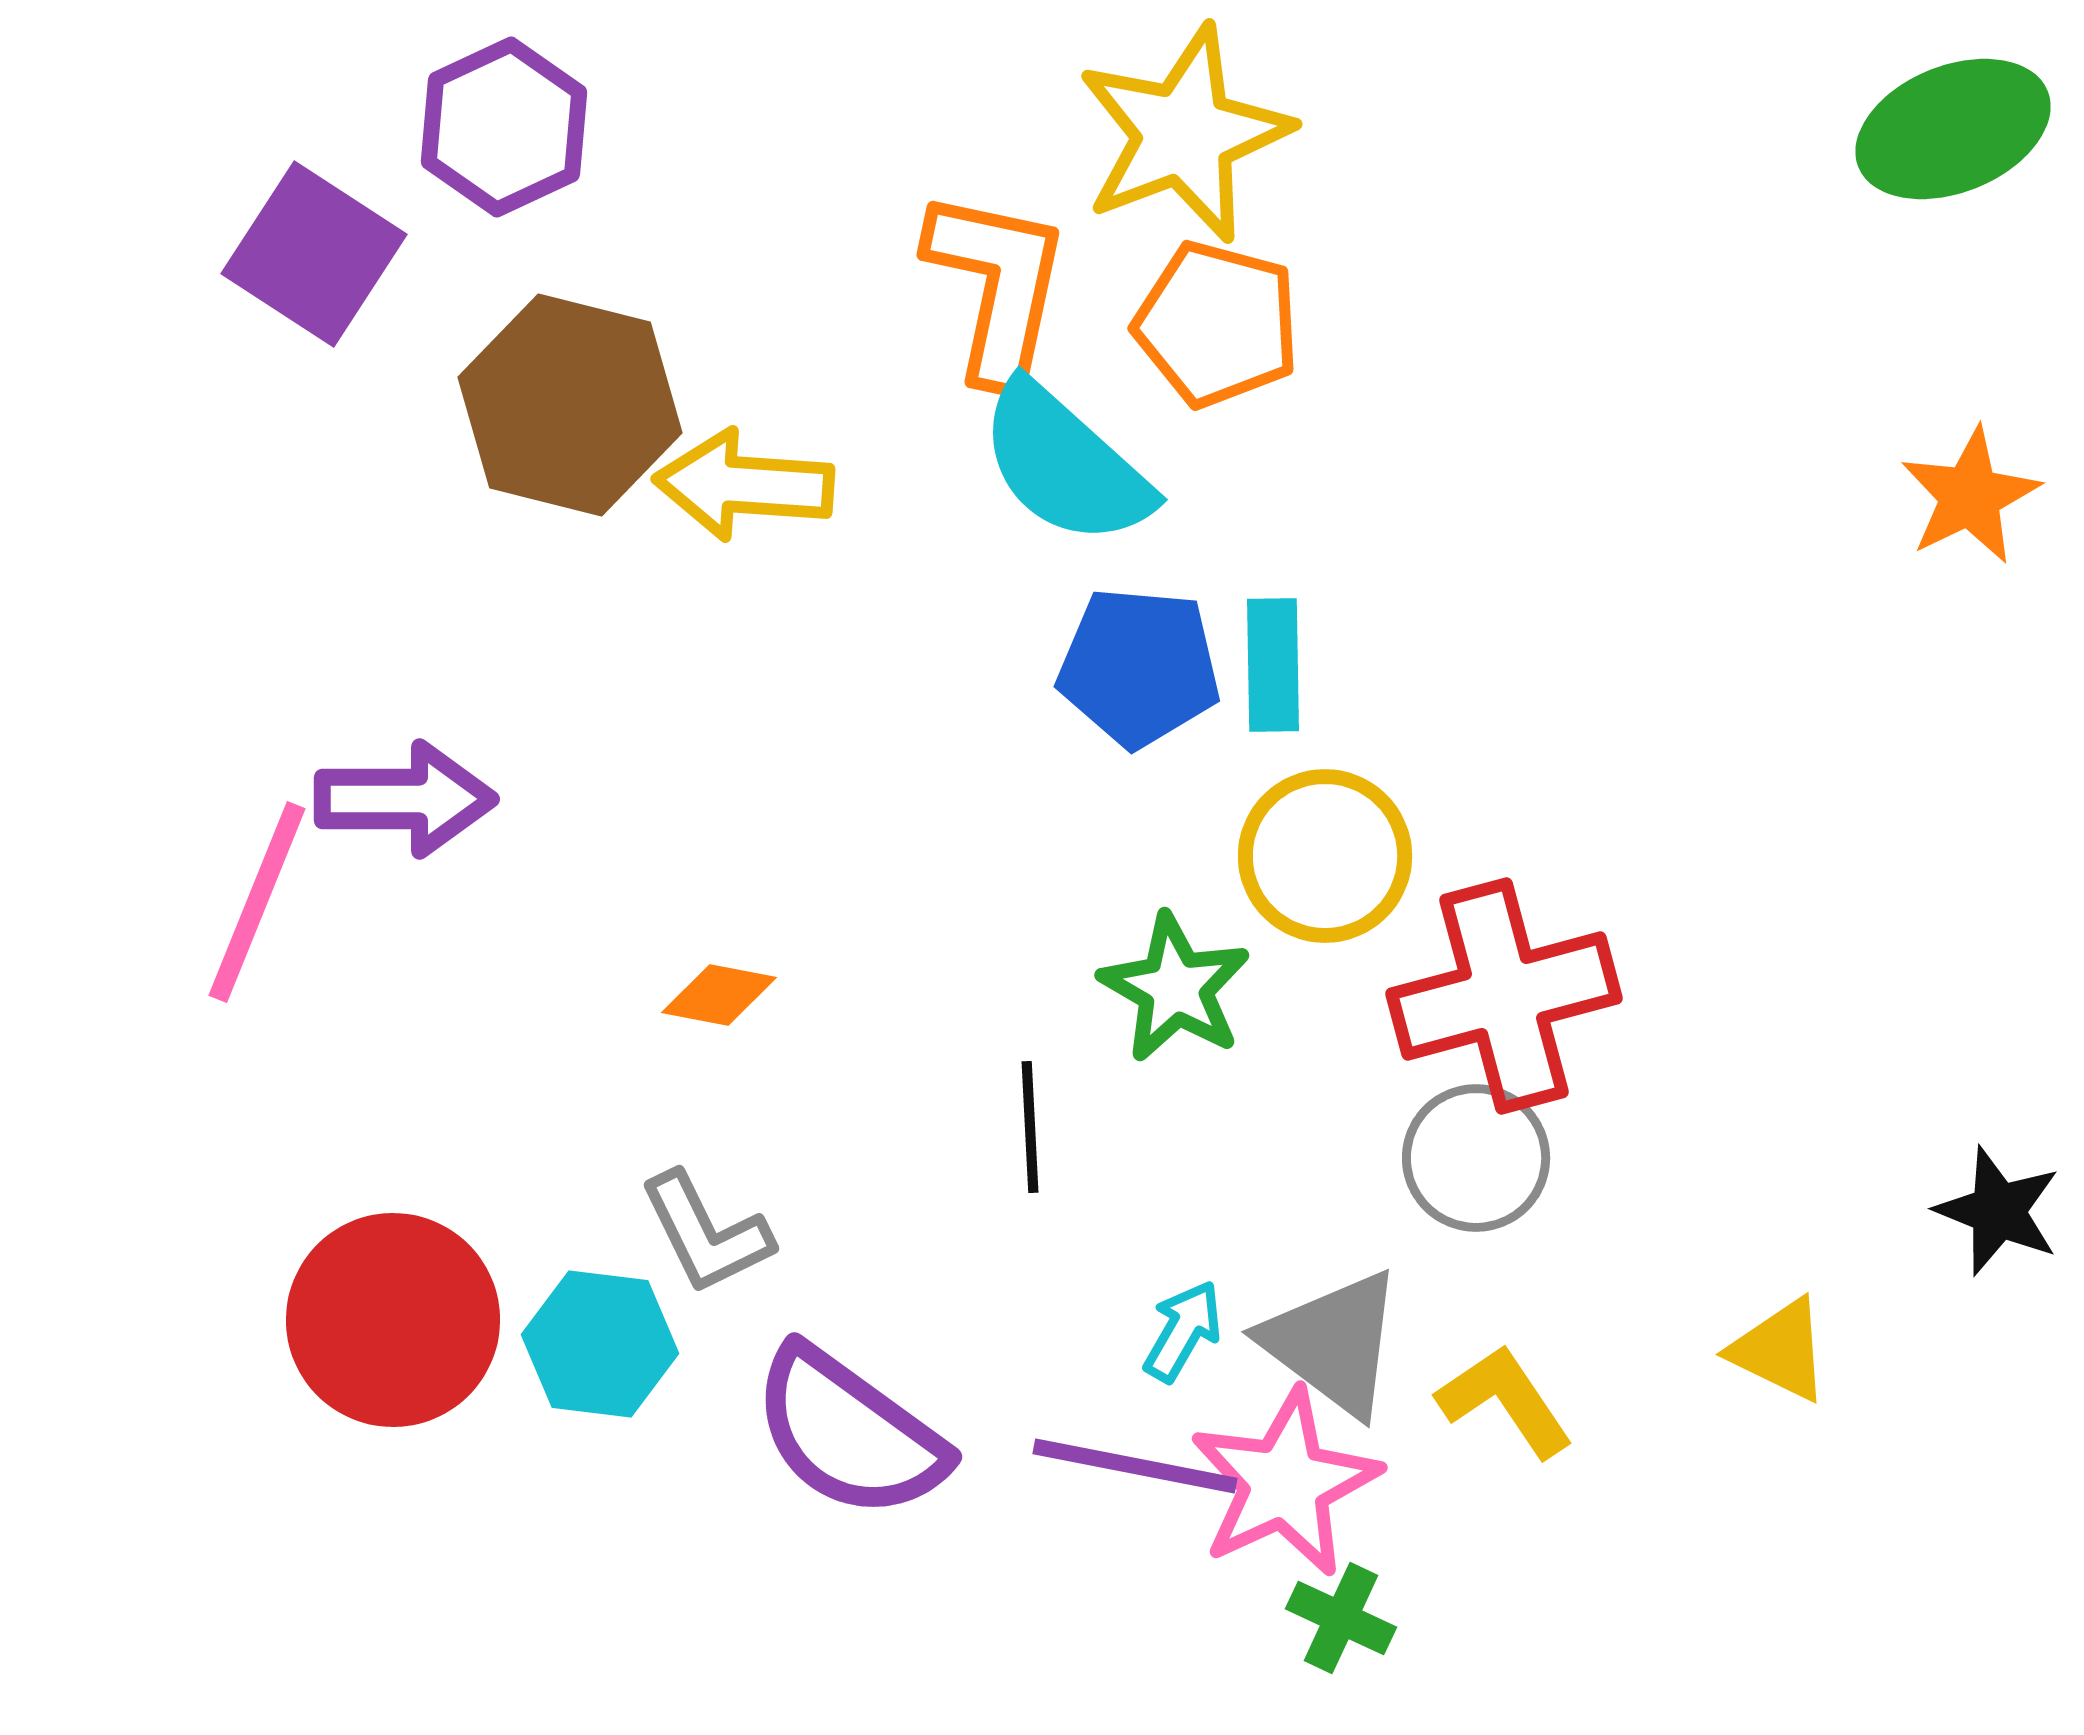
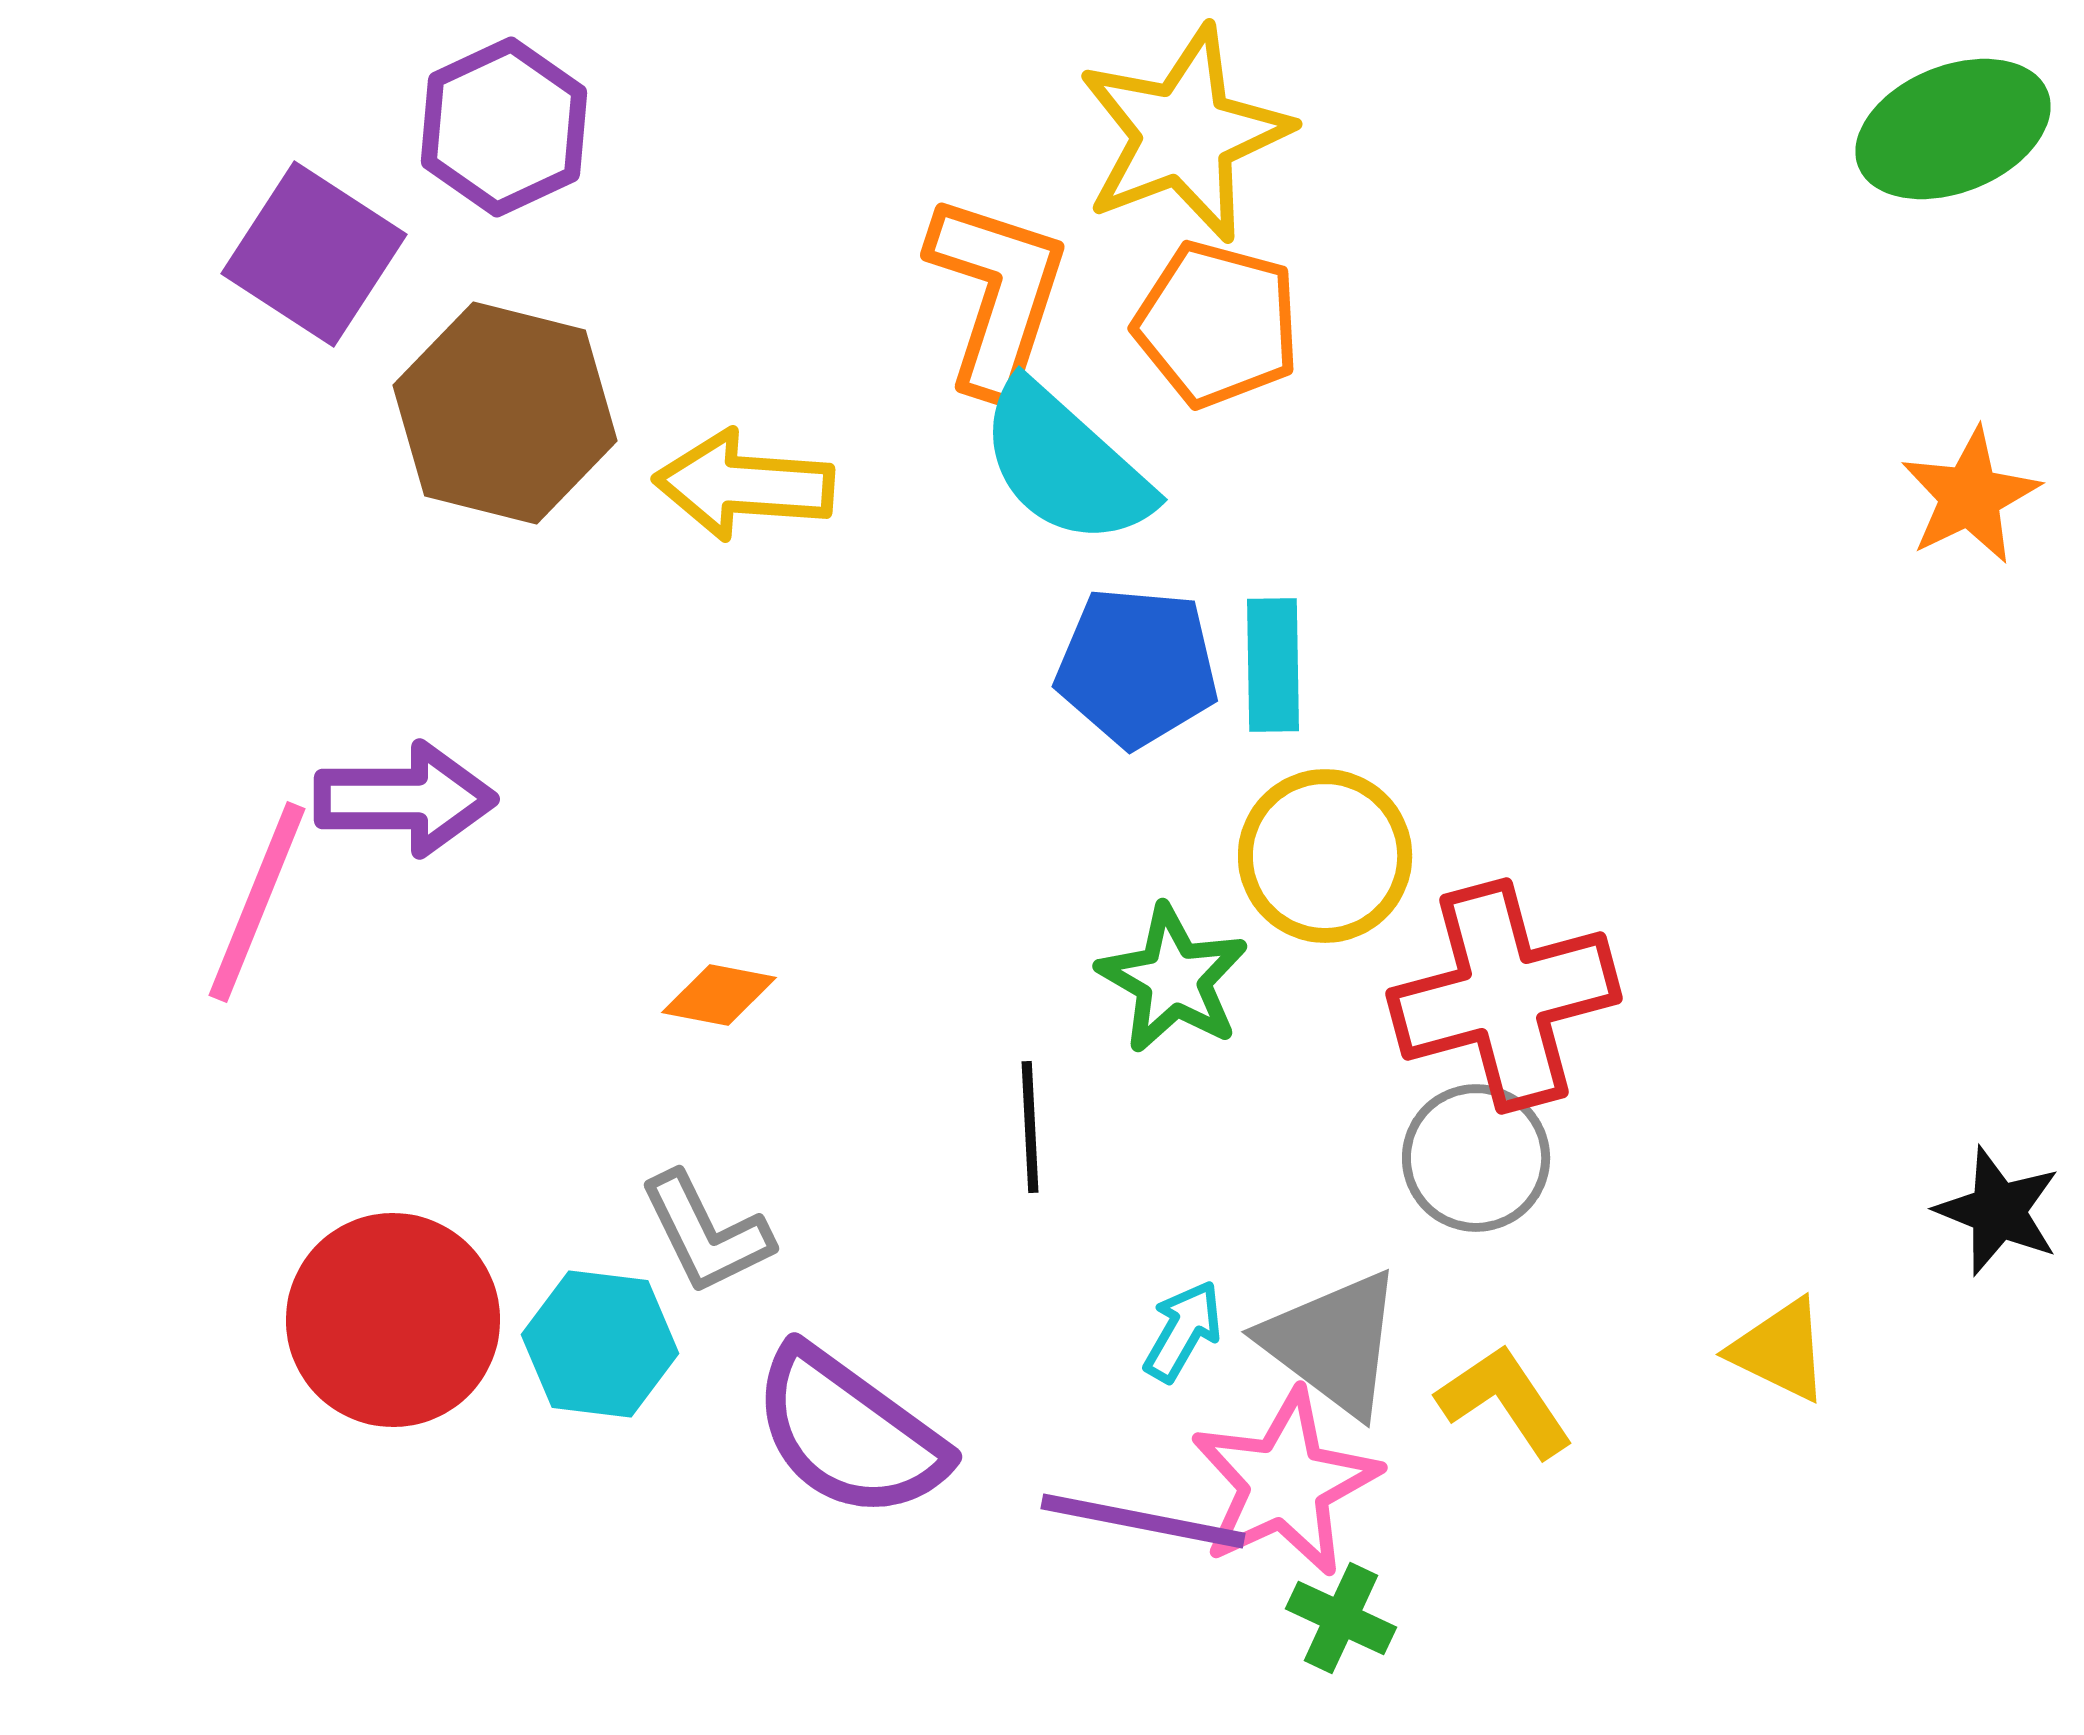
orange L-shape: moved 8 px down; rotated 6 degrees clockwise
brown hexagon: moved 65 px left, 8 px down
blue pentagon: moved 2 px left
green star: moved 2 px left, 9 px up
purple line: moved 8 px right, 55 px down
